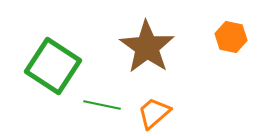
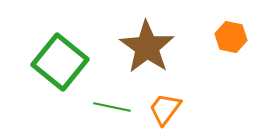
green square: moved 7 px right, 4 px up; rotated 6 degrees clockwise
green line: moved 10 px right, 2 px down
orange trapezoid: moved 11 px right, 4 px up; rotated 12 degrees counterclockwise
